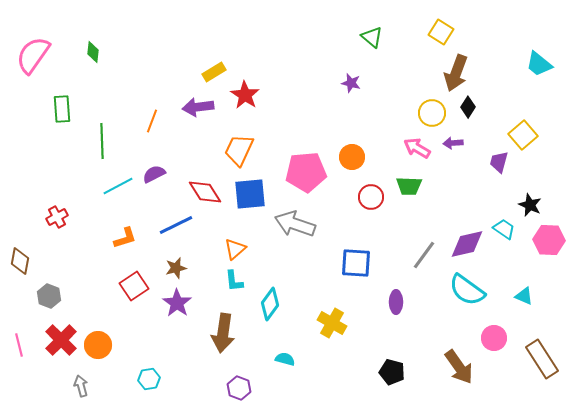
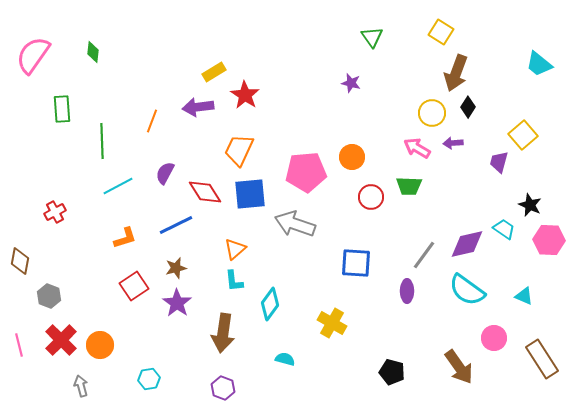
green triangle at (372, 37): rotated 15 degrees clockwise
purple semicircle at (154, 174): moved 11 px right, 1 px up; rotated 35 degrees counterclockwise
red cross at (57, 217): moved 2 px left, 5 px up
purple ellipse at (396, 302): moved 11 px right, 11 px up
orange circle at (98, 345): moved 2 px right
purple hexagon at (239, 388): moved 16 px left
